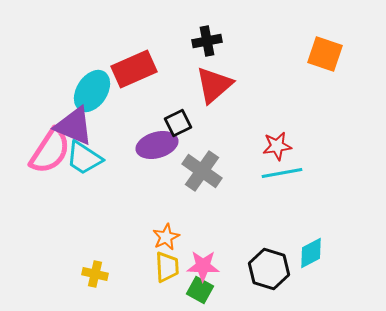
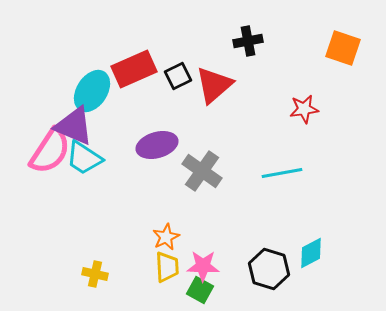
black cross: moved 41 px right
orange square: moved 18 px right, 6 px up
black square: moved 47 px up
red star: moved 27 px right, 37 px up
